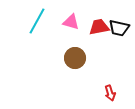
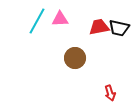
pink triangle: moved 11 px left, 3 px up; rotated 18 degrees counterclockwise
